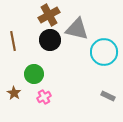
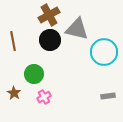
gray rectangle: rotated 32 degrees counterclockwise
